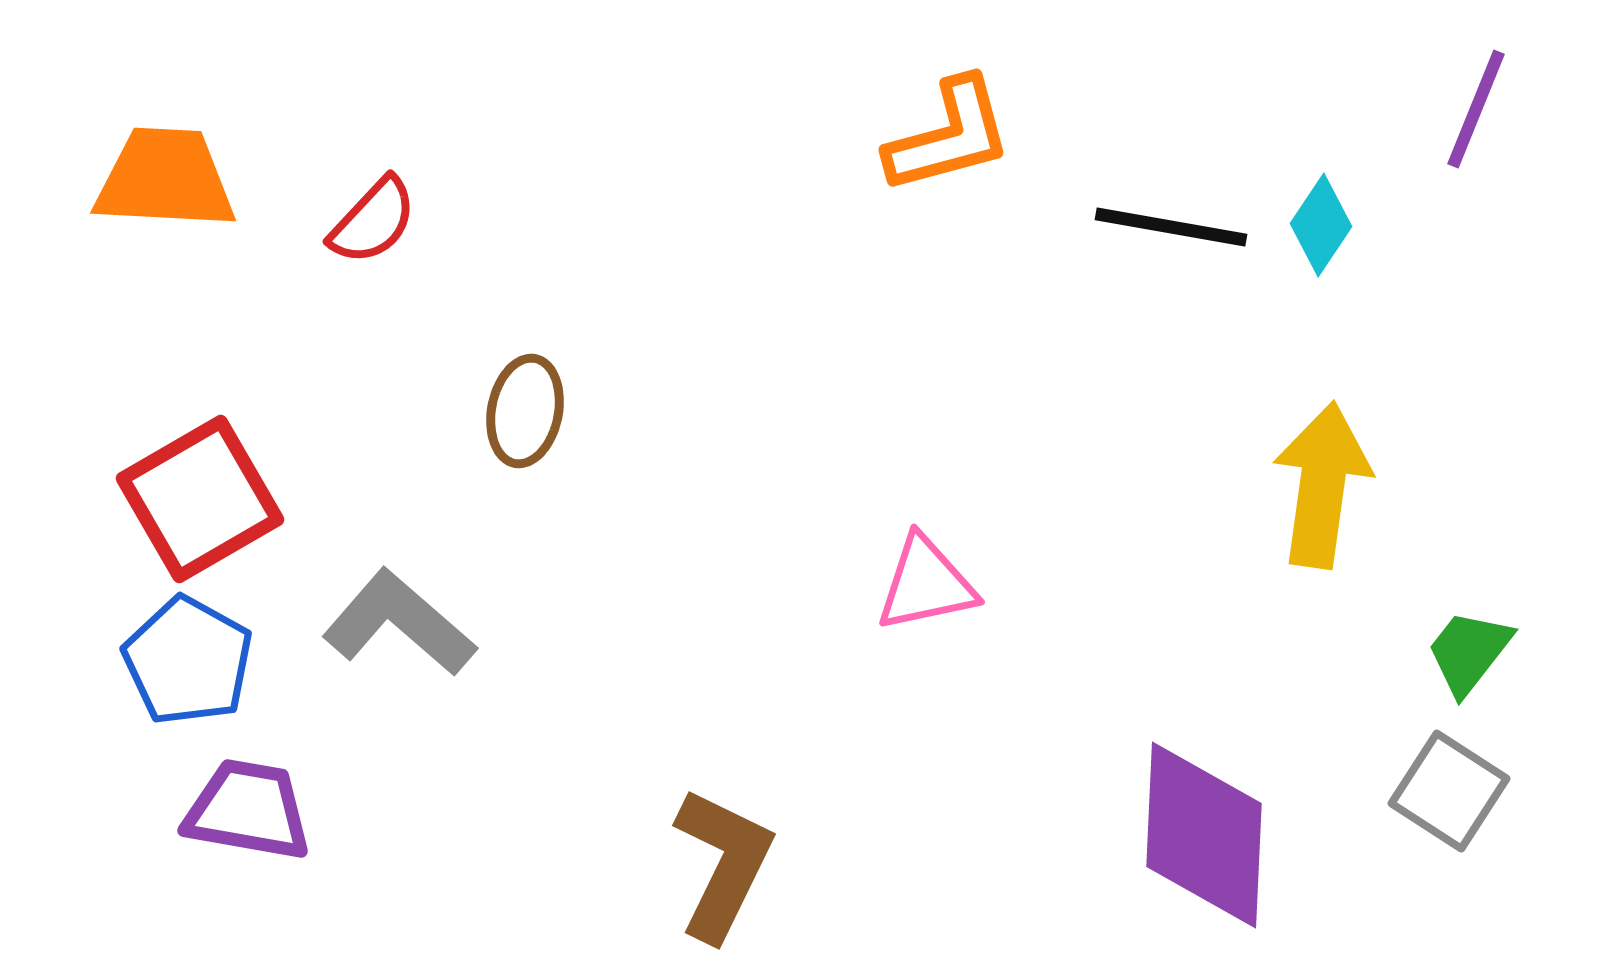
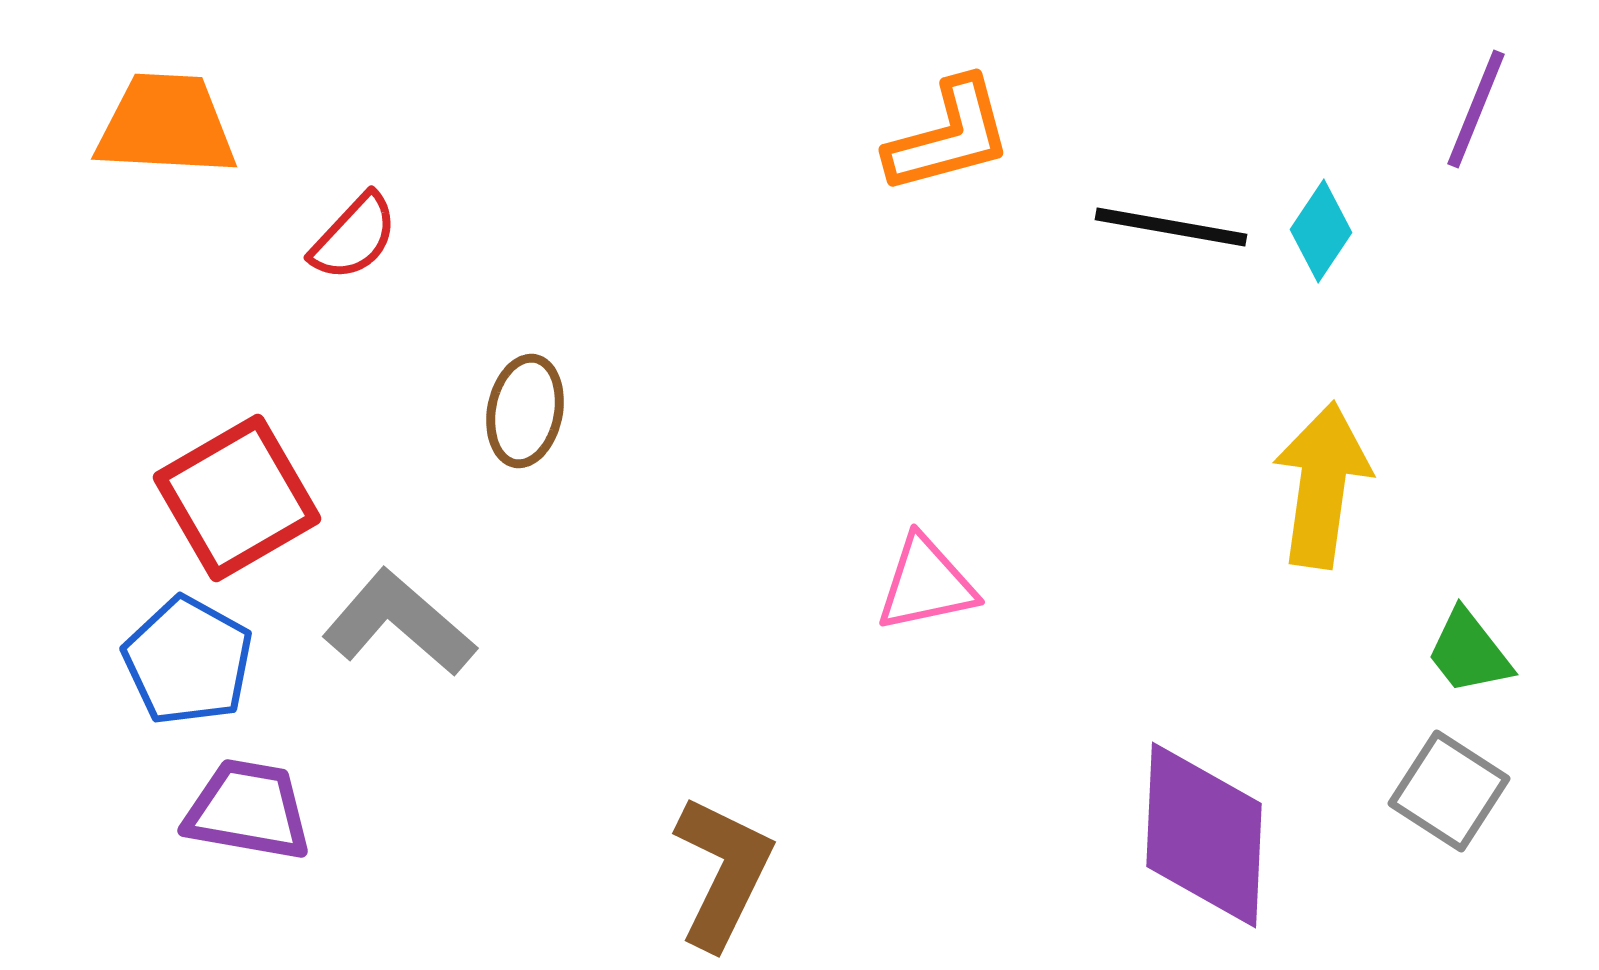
orange trapezoid: moved 1 px right, 54 px up
red semicircle: moved 19 px left, 16 px down
cyan diamond: moved 6 px down
red square: moved 37 px right, 1 px up
green trapezoid: rotated 76 degrees counterclockwise
brown L-shape: moved 8 px down
